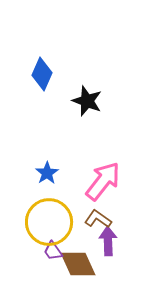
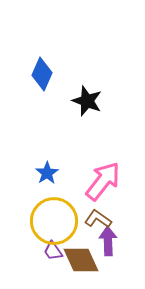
yellow circle: moved 5 px right, 1 px up
brown diamond: moved 3 px right, 4 px up
